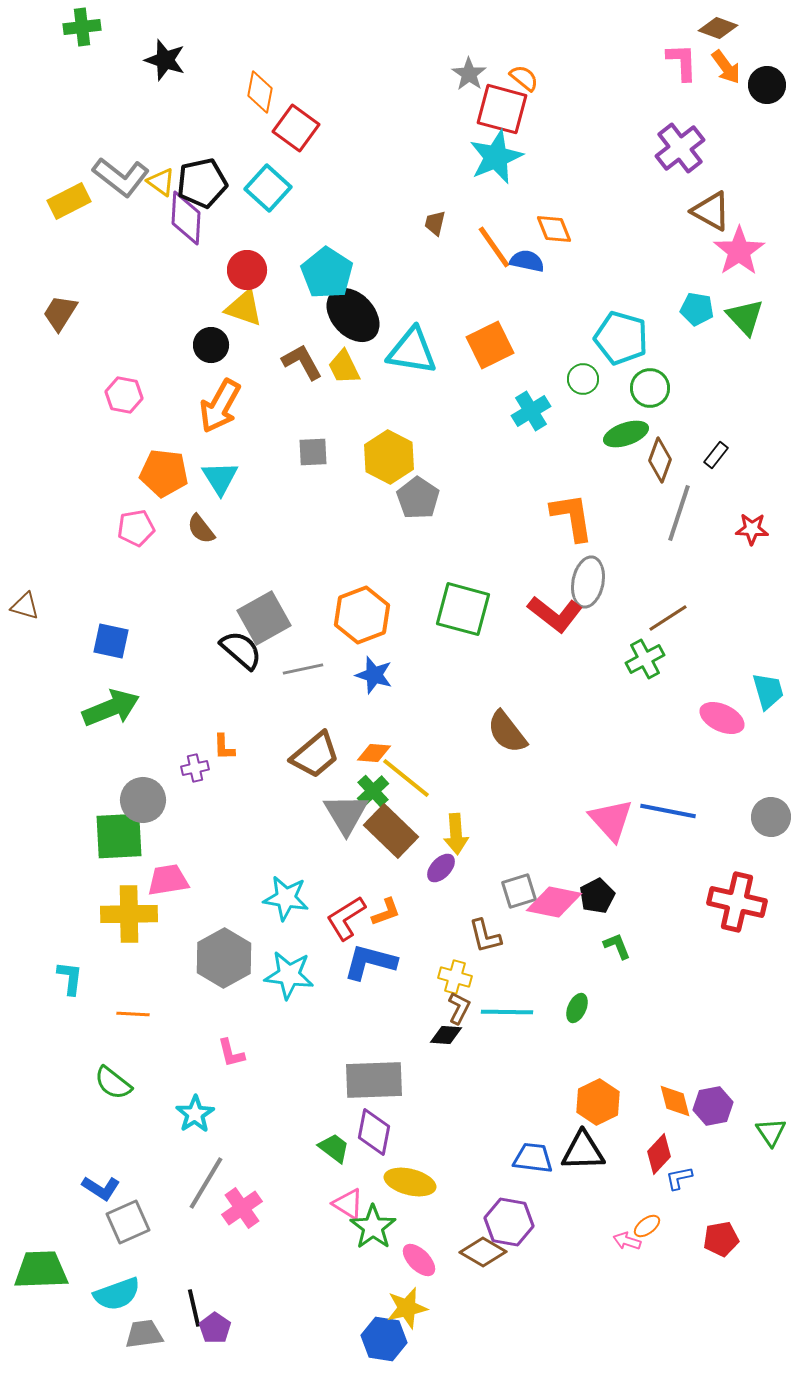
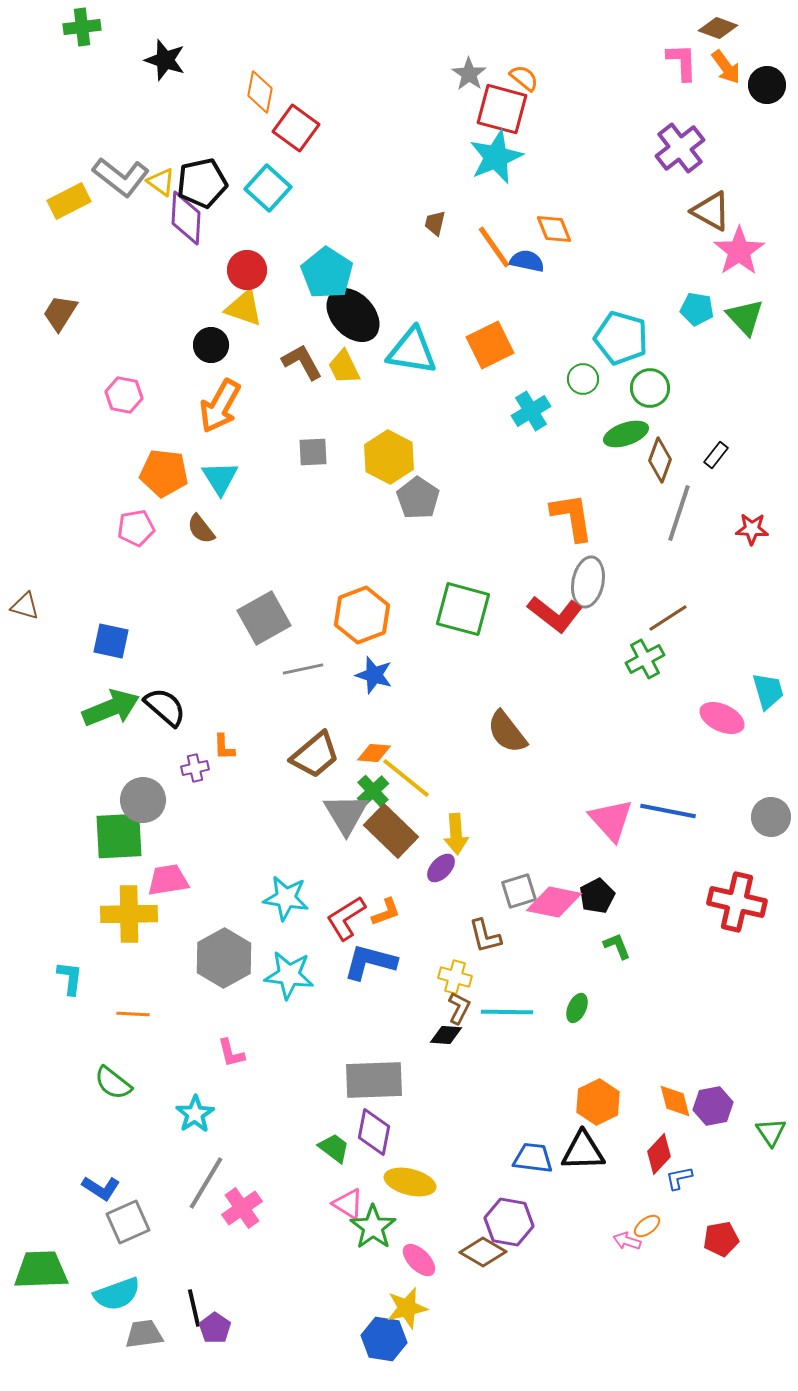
black semicircle at (241, 650): moved 76 px left, 57 px down
